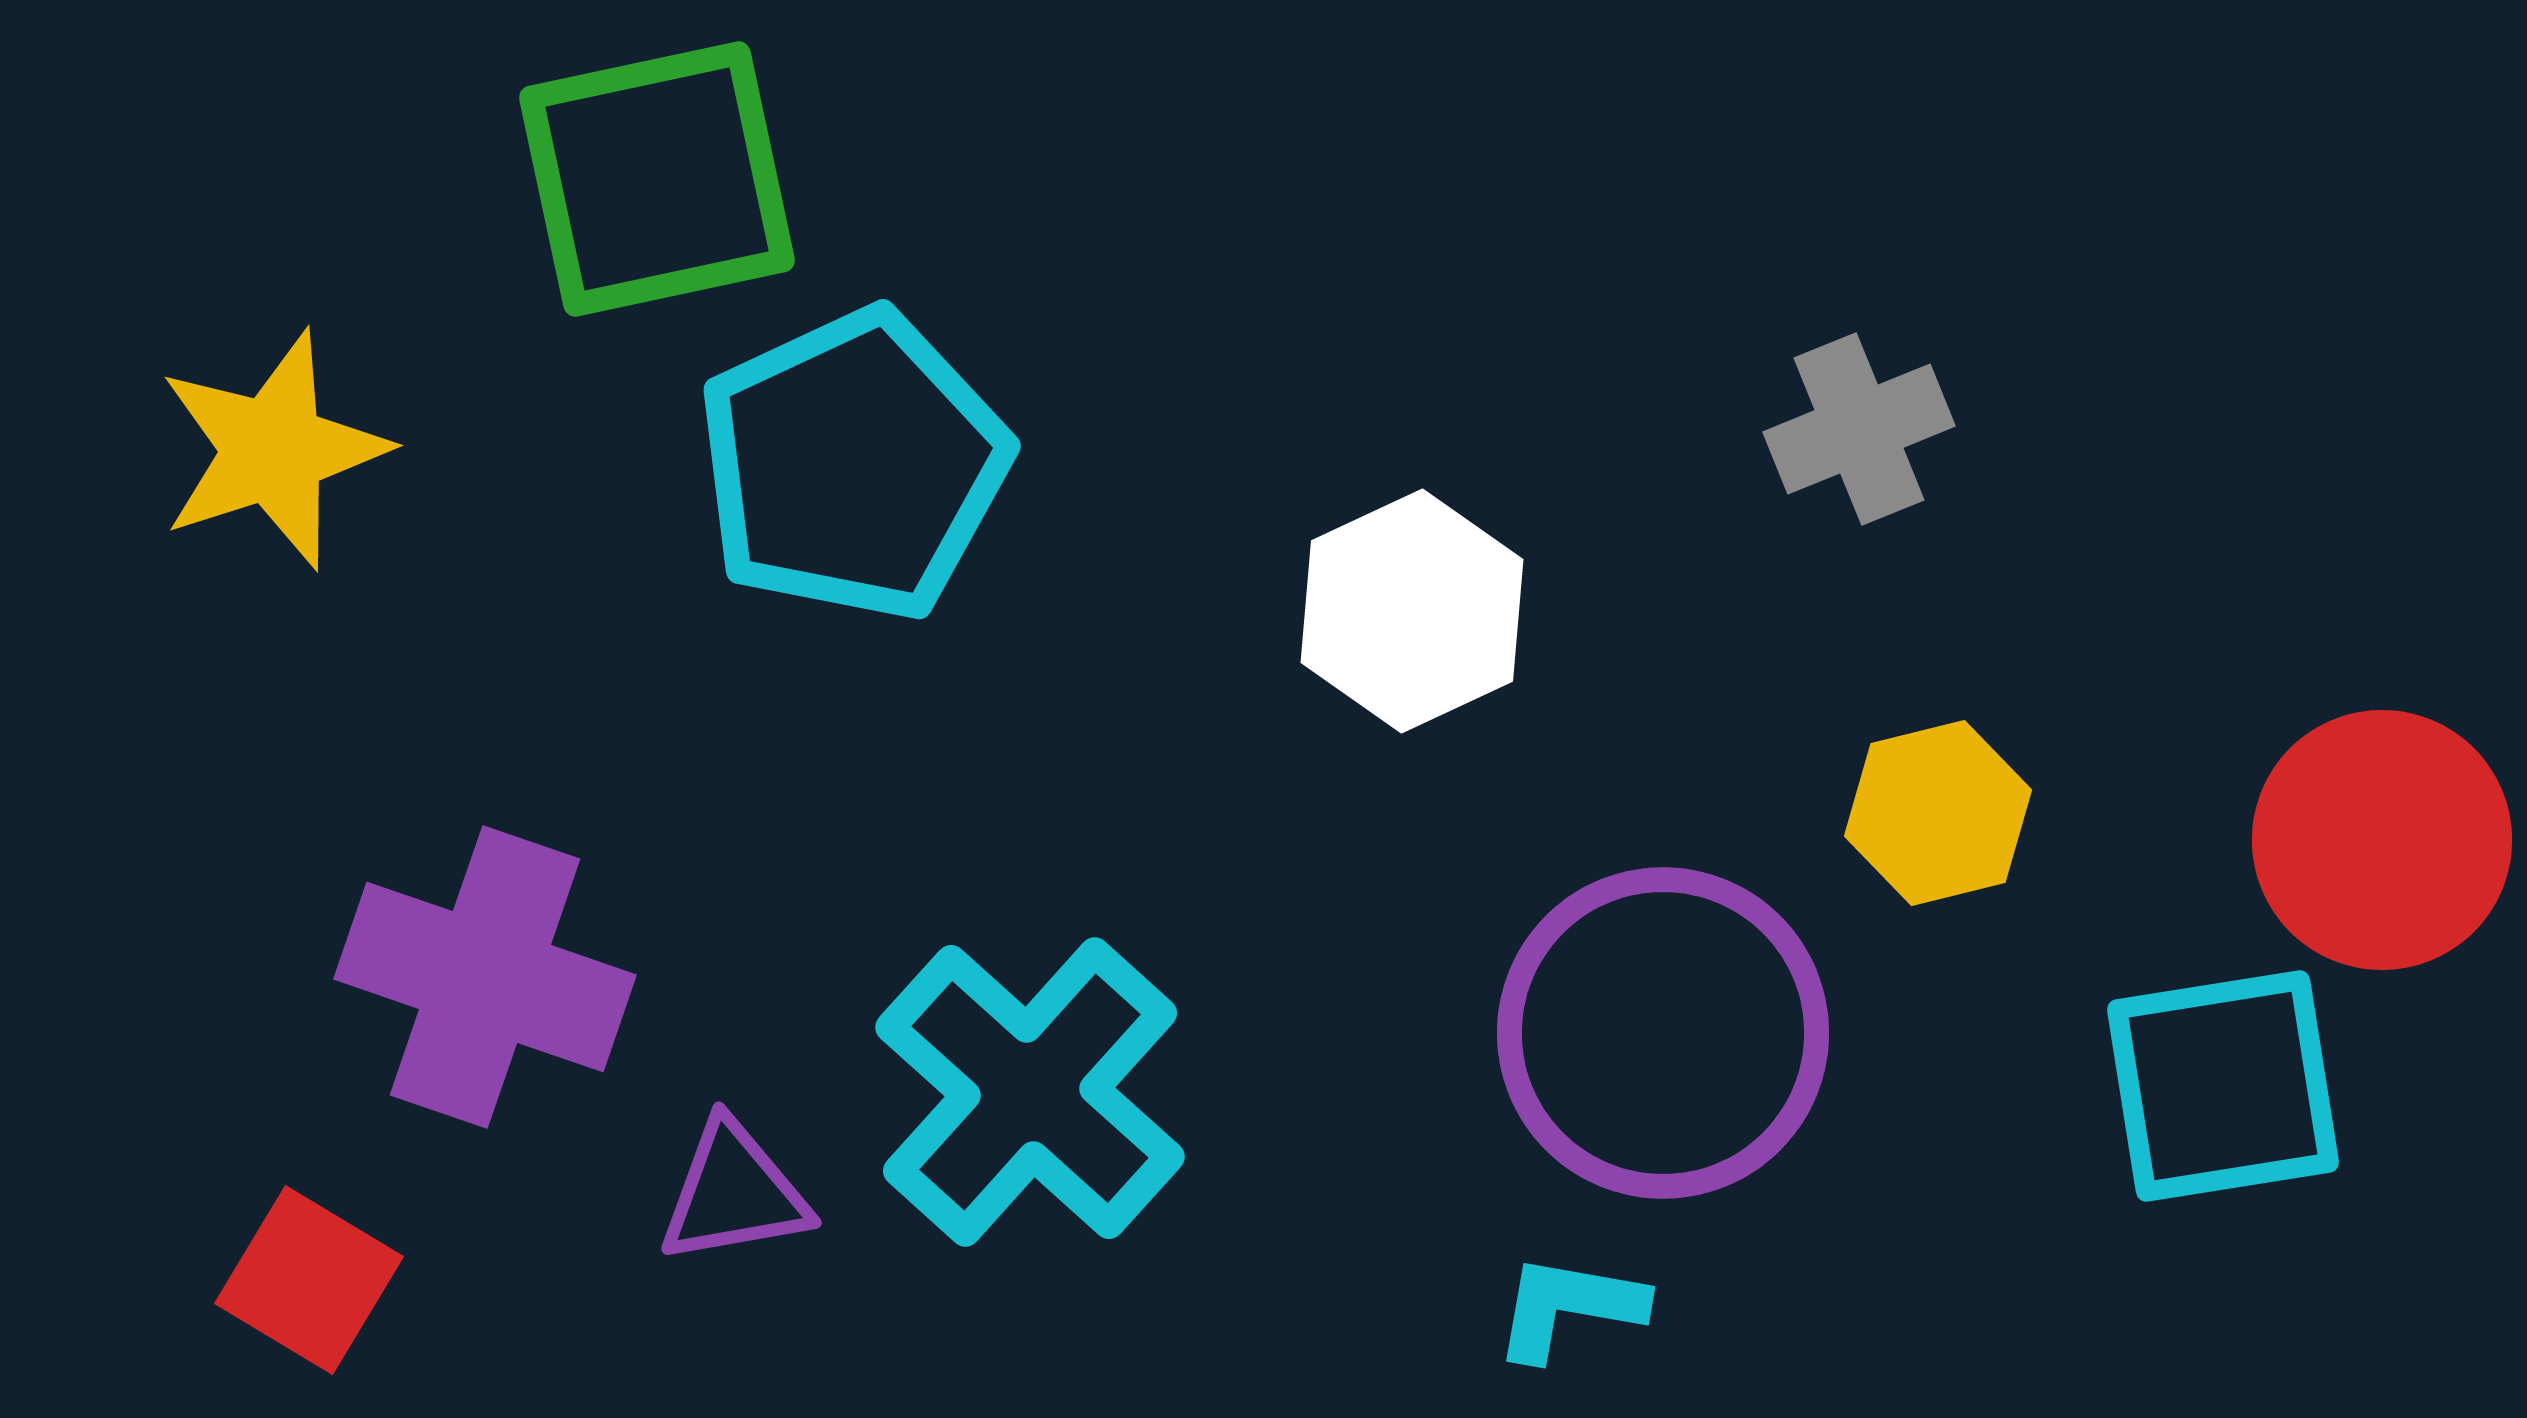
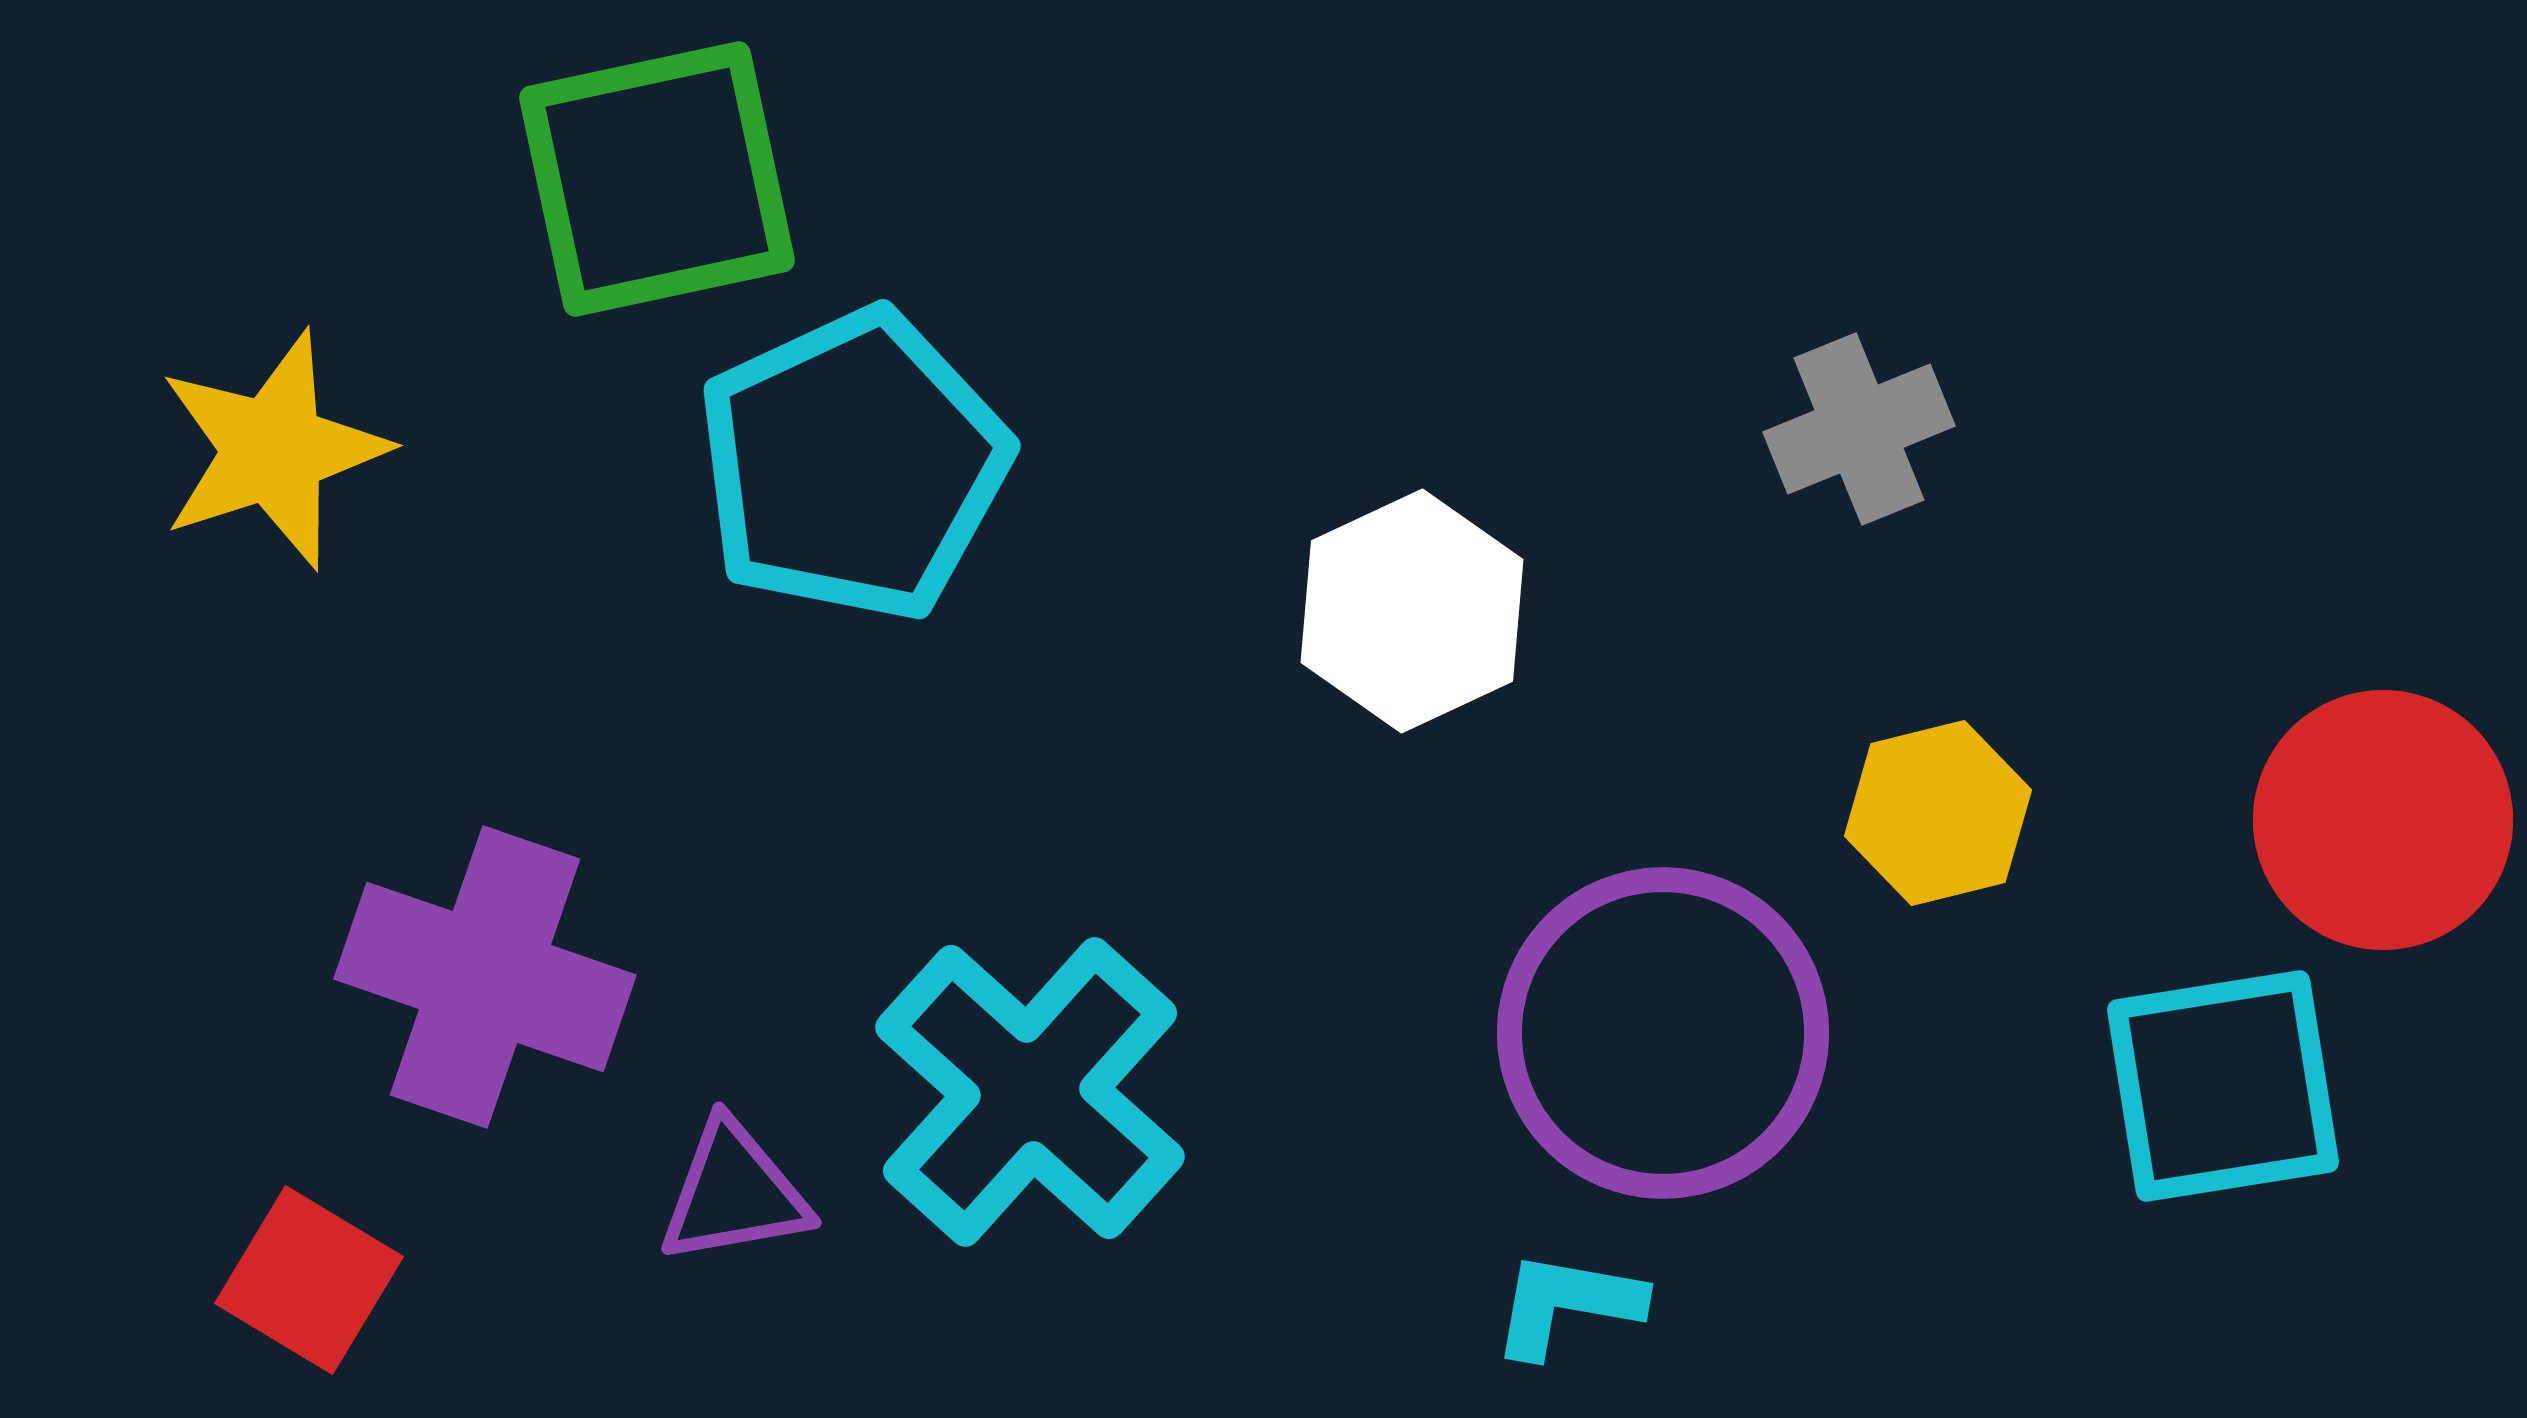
red circle: moved 1 px right, 20 px up
cyan L-shape: moved 2 px left, 3 px up
